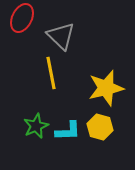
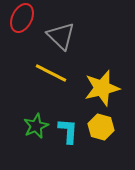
yellow line: rotated 52 degrees counterclockwise
yellow star: moved 4 px left
yellow hexagon: moved 1 px right
cyan L-shape: rotated 84 degrees counterclockwise
